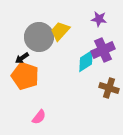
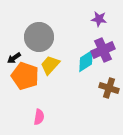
yellow trapezoid: moved 10 px left, 34 px down
black arrow: moved 8 px left
pink semicircle: rotated 28 degrees counterclockwise
